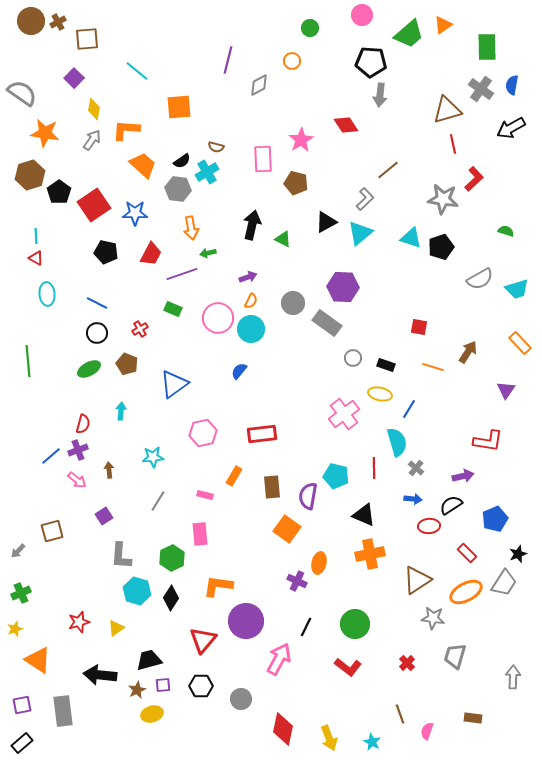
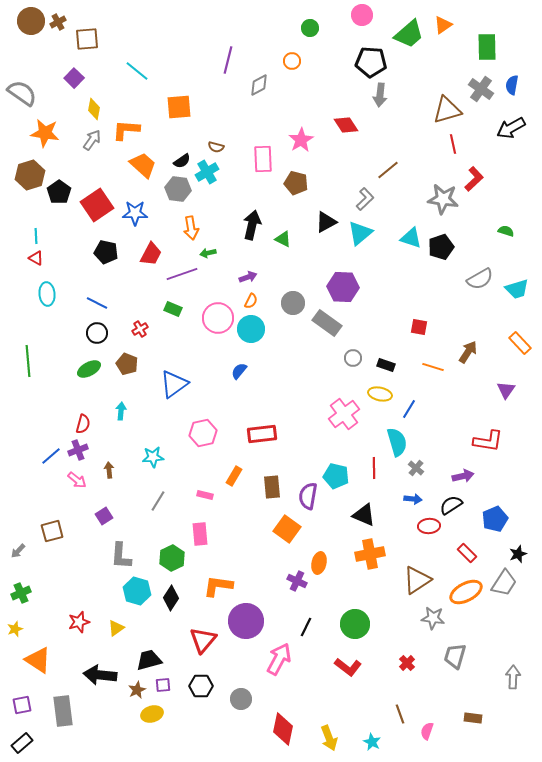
red square at (94, 205): moved 3 px right
